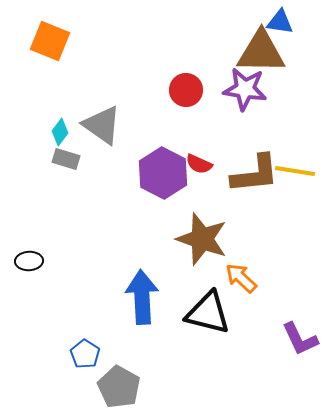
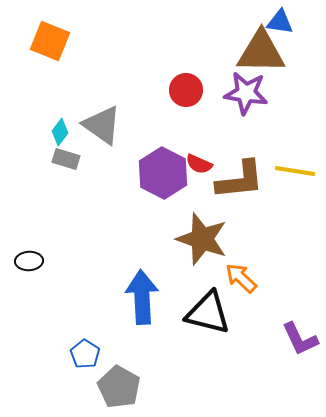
purple star: moved 1 px right, 4 px down
brown L-shape: moved 15 px left, 6 px down
